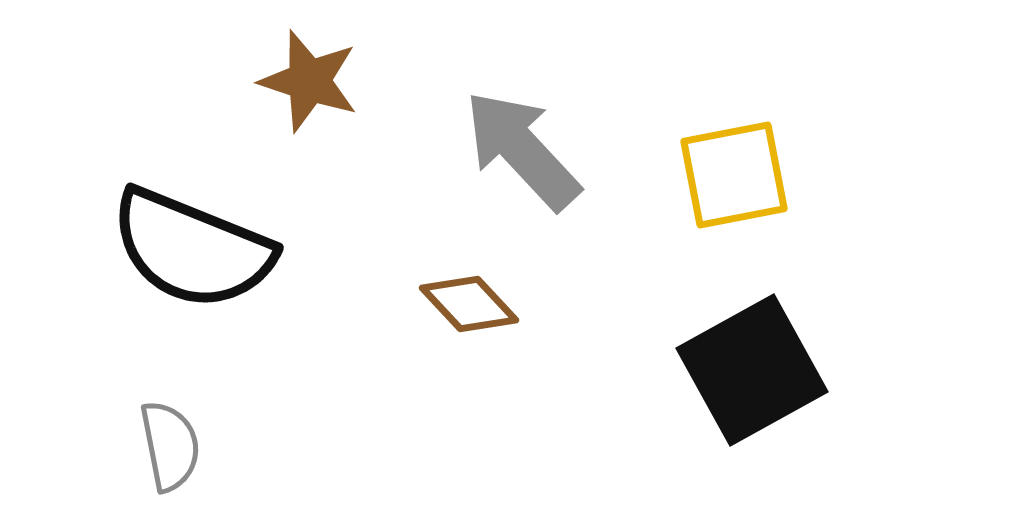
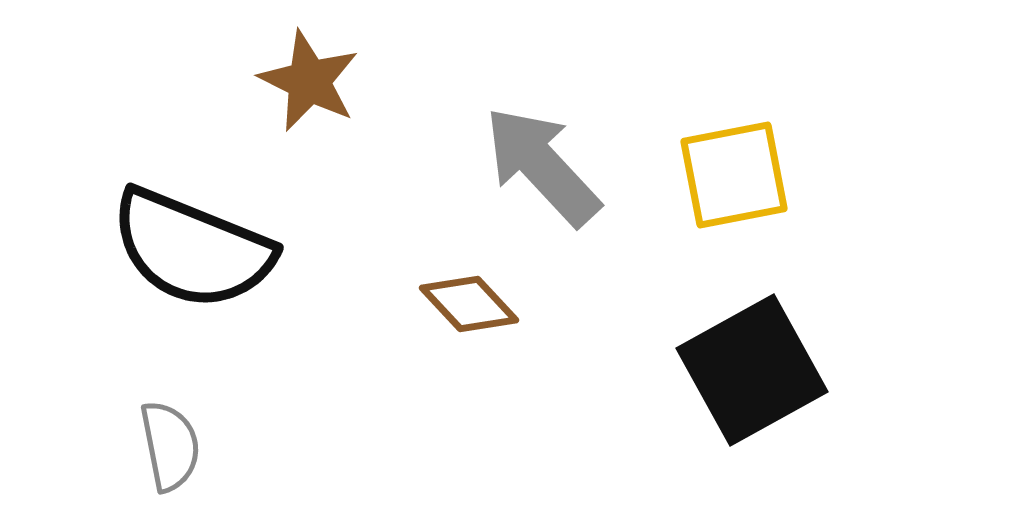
brown star: rotated 8 degrees clockwise
gray arrow: moved 20 px right, 16 px down
